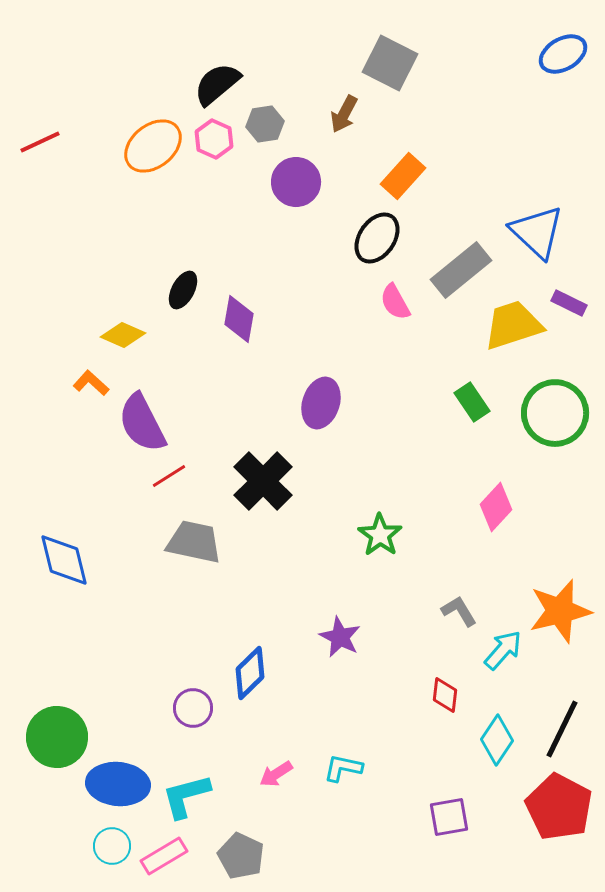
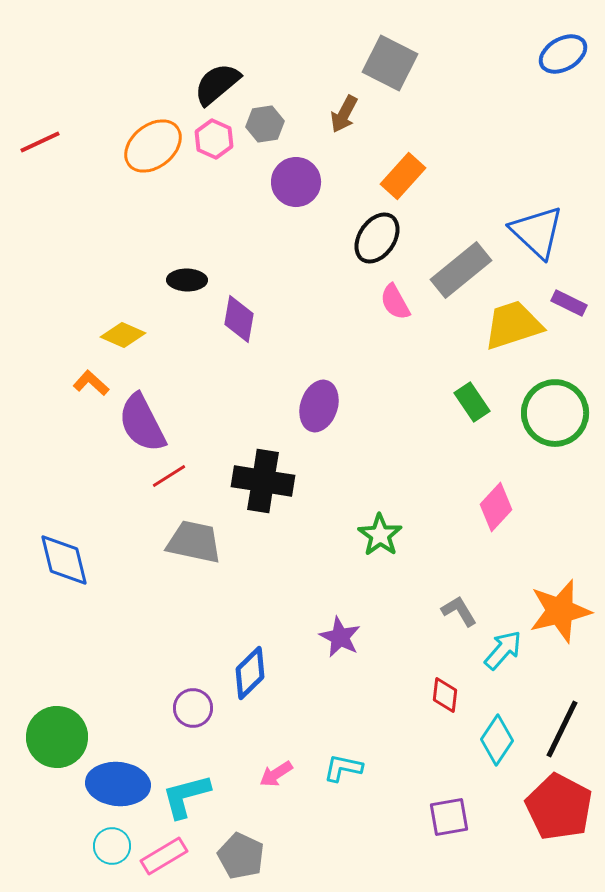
black ellipse at (183, 290): moved 4 px right, 10 px up; rotated 63 degrees clockwise
purple ellipse at (321, 403): moved 2 px left, 3 px down
black cross at (263, 481): rotated 36 degrees counterclockwise
